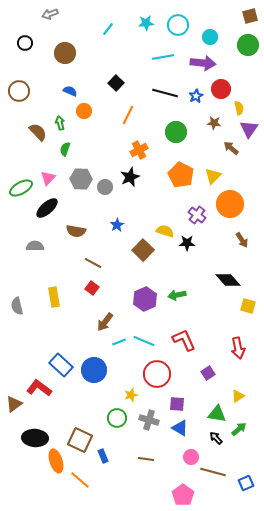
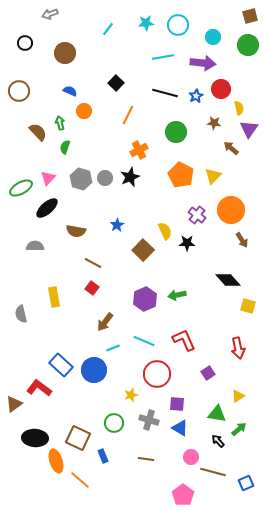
cyan circle at (210, 37): moved 3 px right
green semicircle at (65, 149): moved 2 px up
gray hexagon at (81, 179): rotated 15 degrees clockwise
gray circle at (105, 187): moved 9 px up
orange circle at (230, 204): moved 1 px right, 6 px down
yellow semicircle at (165, 231): rotated 48 degrees clockwise
gray semicircle at (17, 306): moved 4 px right, 8 px down
cyan line at (119, 342): moved 6 px left, 6 px down
green circle at (117, 418): moved 3 px left, 5 px down
black arrow at (216, 438): moved 2 px right, 3 px down
brown square at (80, 440): moved 2 px left, 2 px up
